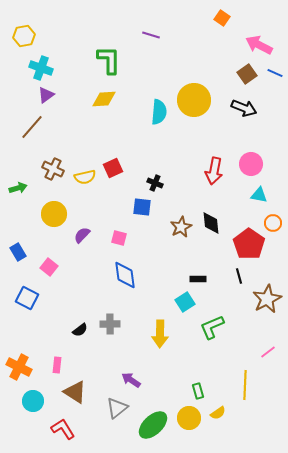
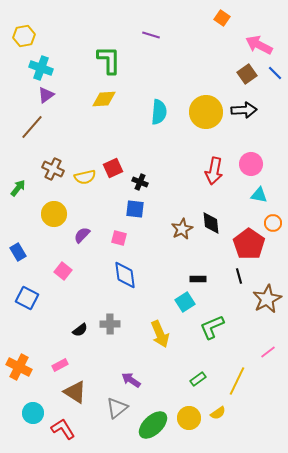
blue line at (275, 73): rotated 21 degrees clockwise
yellow circle at (194, 100): moved 12 px right, 12 px down
black arrow at (244, 108): moved 2 px down; rotated 25 degrees counterclockwise
black cross at (155, 183): moved 15 px left, 1 px up
green arrow at (18, 188): rotated 36 degrees counterclockwise
blue square at (142, 207): moved 7 px left, 2 px down
brown star at (181, 227): moved 1 px right, 2 px down
pink square at (49, 267): moved 14 px right, 4 px down
yellow arrow at (160, 334): rotated 24 degrees counterclockwise
pink rectangle at (57, 365): moved 3 px right; rotated 56 degrees clockwise
yellow line at (245, 385): moved 8 px left, 4 px up; rotated 24 degrees clockwise
green rectangle at (198, 391): moved 12 px up; rotated 70 degrees clockwise
cyan circle at (33, 401): moved 12 px down
